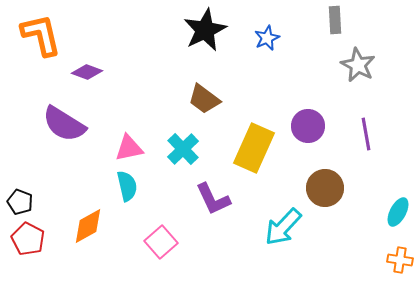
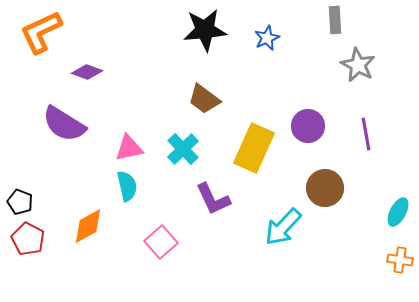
black star: rotated 21 degrees clockwise
orange L-shape: moved 3 px up; rotated 102 degrees counterclockwise
